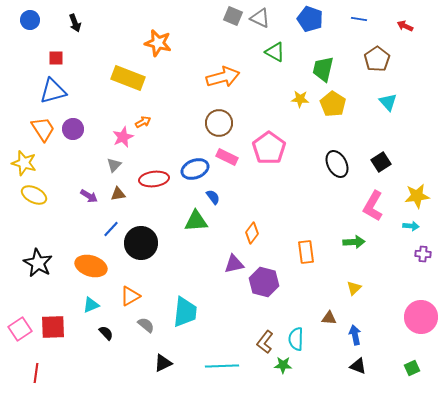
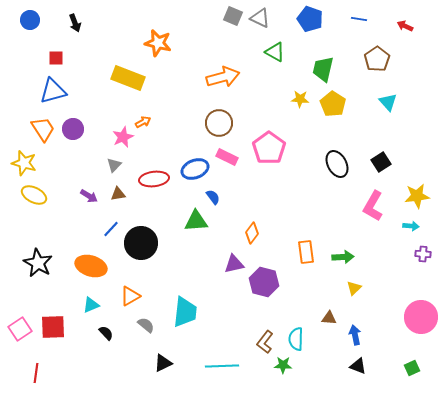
green arrow at (354, 242): moved 11 px left, 15 px down
